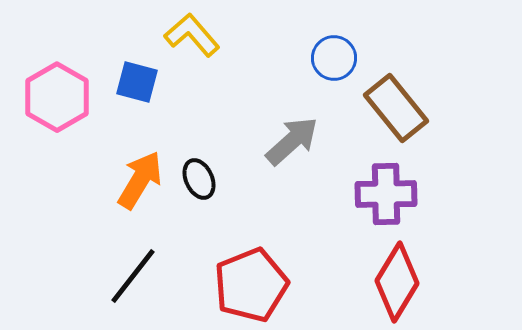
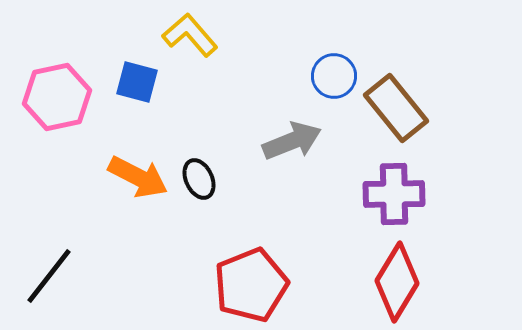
yellow L-shape: moved 2 px left
blue circle: moved 18 px down
pink hexagon: rotated 18 degrees clockwise
gray arrow: rotated 20 degrees clockwise
orange arrow: moved 2 px left, 3 px up; rotated 86 degrees clockwise
purple cross: moved 8 px right
black line: moved 84 px left
